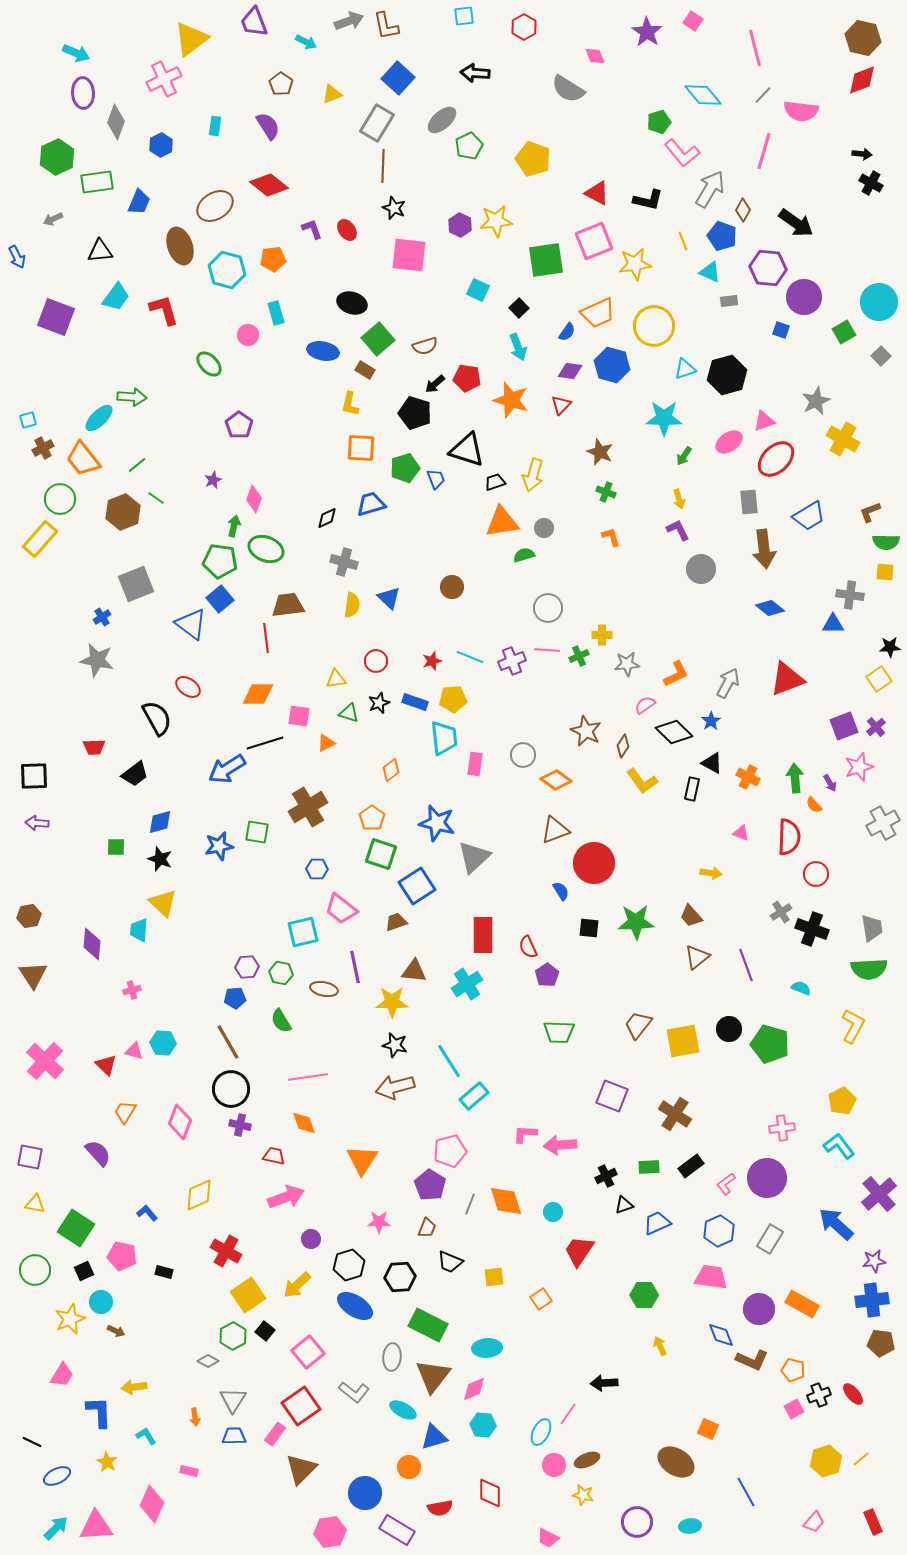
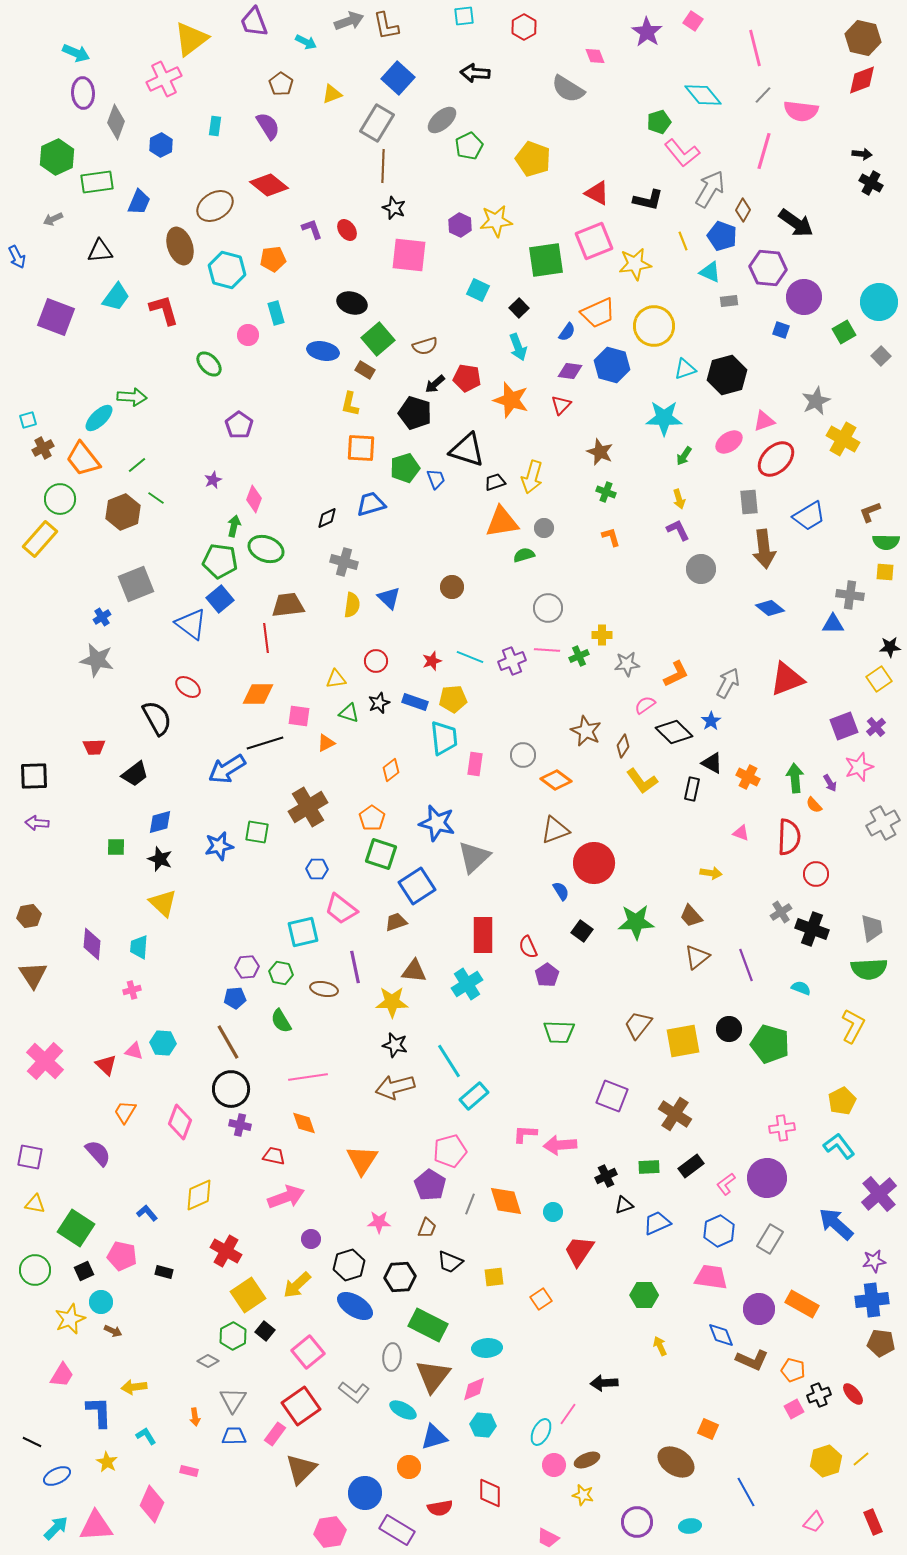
yellow arrow at (533, 475): moved 1 px left, 2 px down
black square at (589, 928): moved 7 px left, 3 px down; rotated 30 degrees clockwise
cyan trapezoid at (139, 930): moved 17 px down
brown arrow at (116, 1331): moved 3 px left
